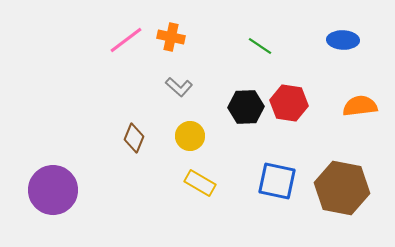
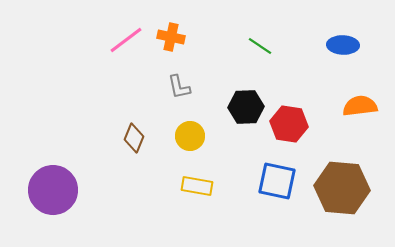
blue ellipse: moved 5 px down
gray L-shape: rotated 36 degrees clockwise
red hexagon: moved 21 px down
yellow rectangle: moved 3 px left, 3 px down; rotated 20 degrees counterclockwise
brown hexagon: rotated 6 degrees counterclockwise
